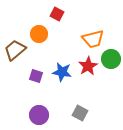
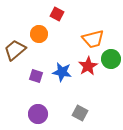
purple circle: moved 1 px left, 1 px up
